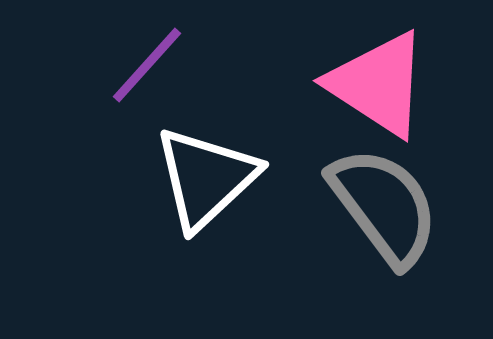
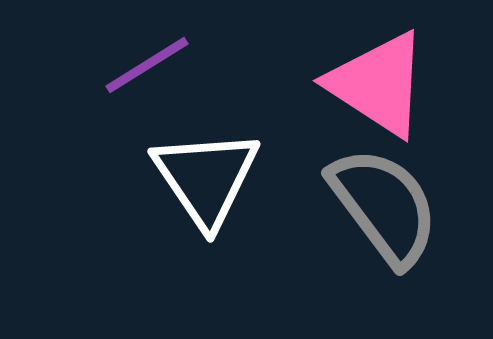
purple line: rotated 16 degrees clockwise
white triangle: rotated 21 degrees counterclockwise
